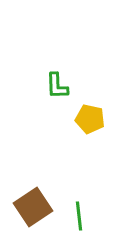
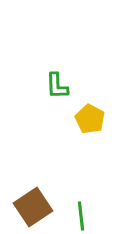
yellow pentagon: rotated 16 degrees clockwise
green line: moved 2 px right
